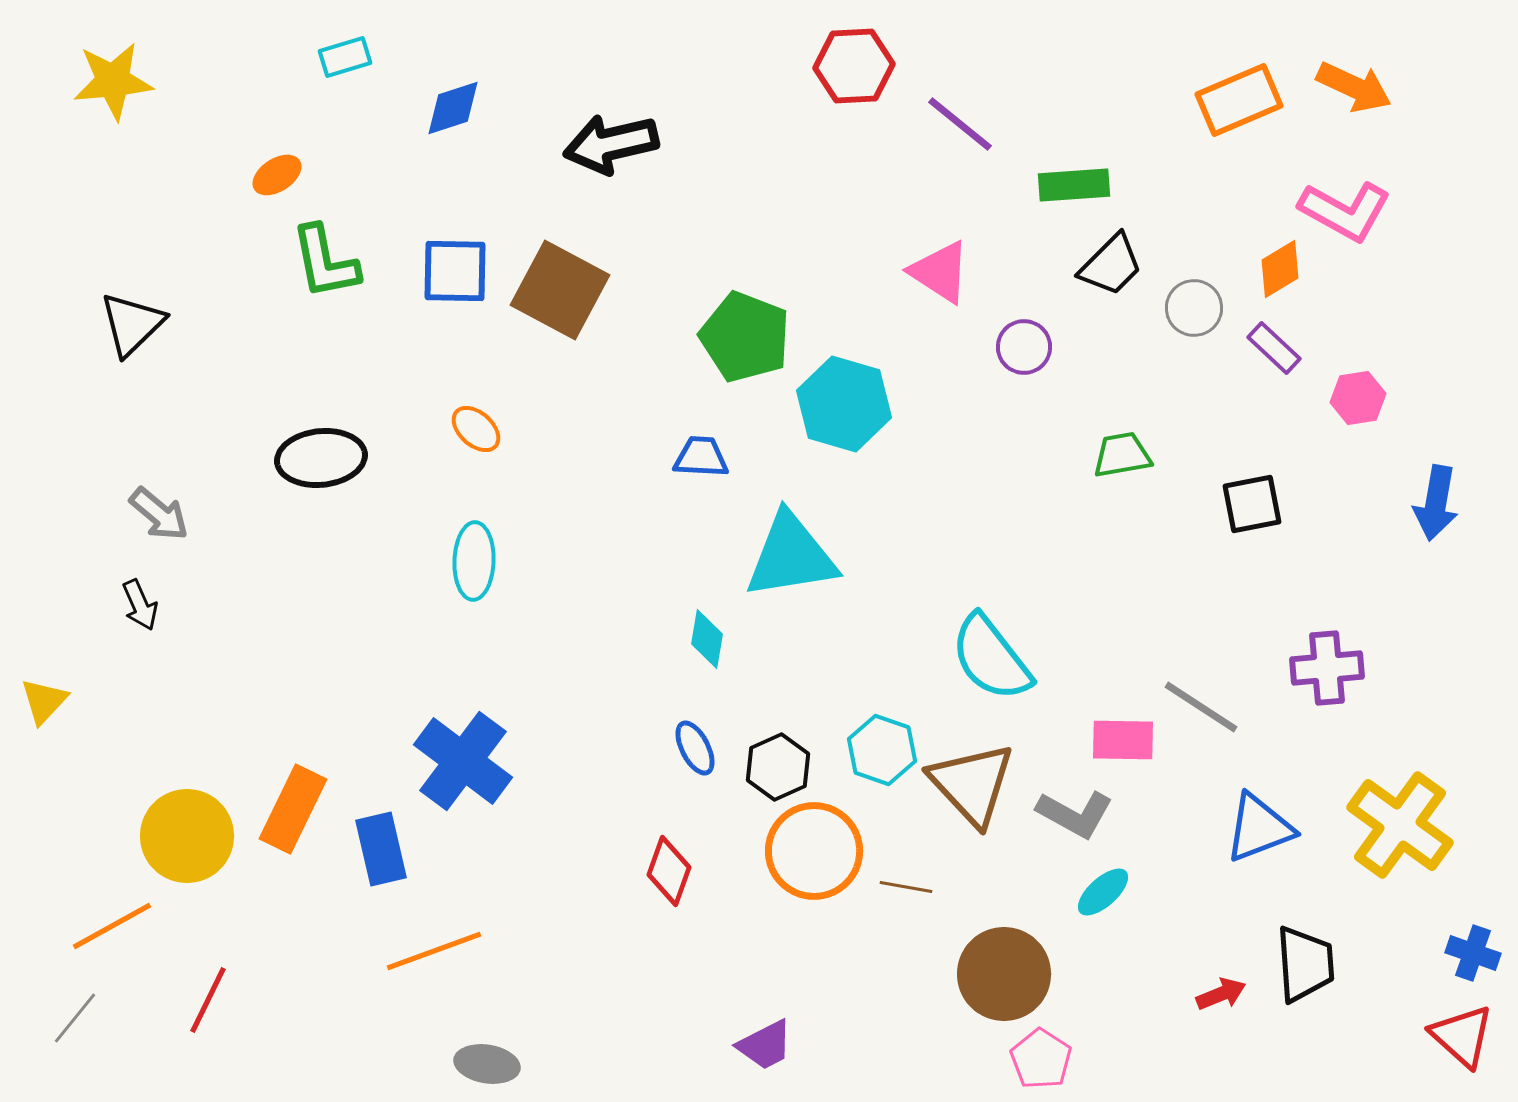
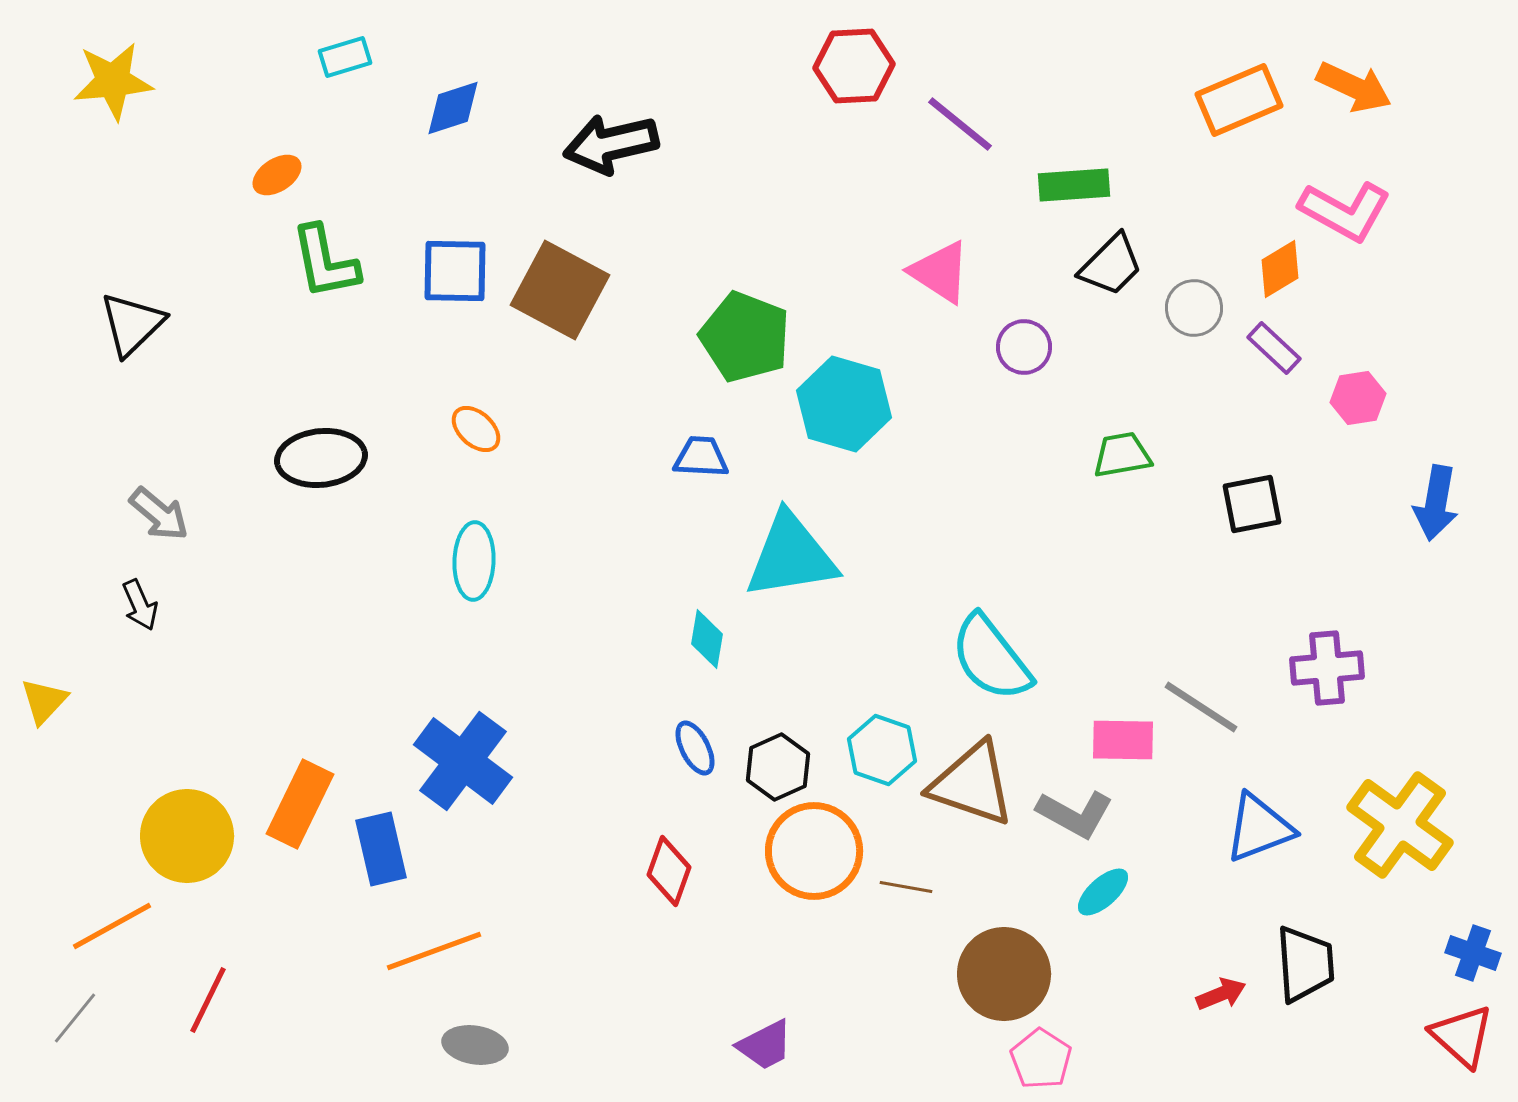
brown triangle at (972, 784): rotated 28 degrees counterclockwise
orange rectangle at (293, 809): moved 7 px right, 5 px up
gray ellipse at (487, 1064): moved 12 px left, 19 px up
